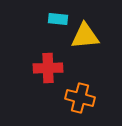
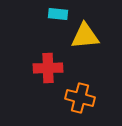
cyan rectangle: moved 5 px up
